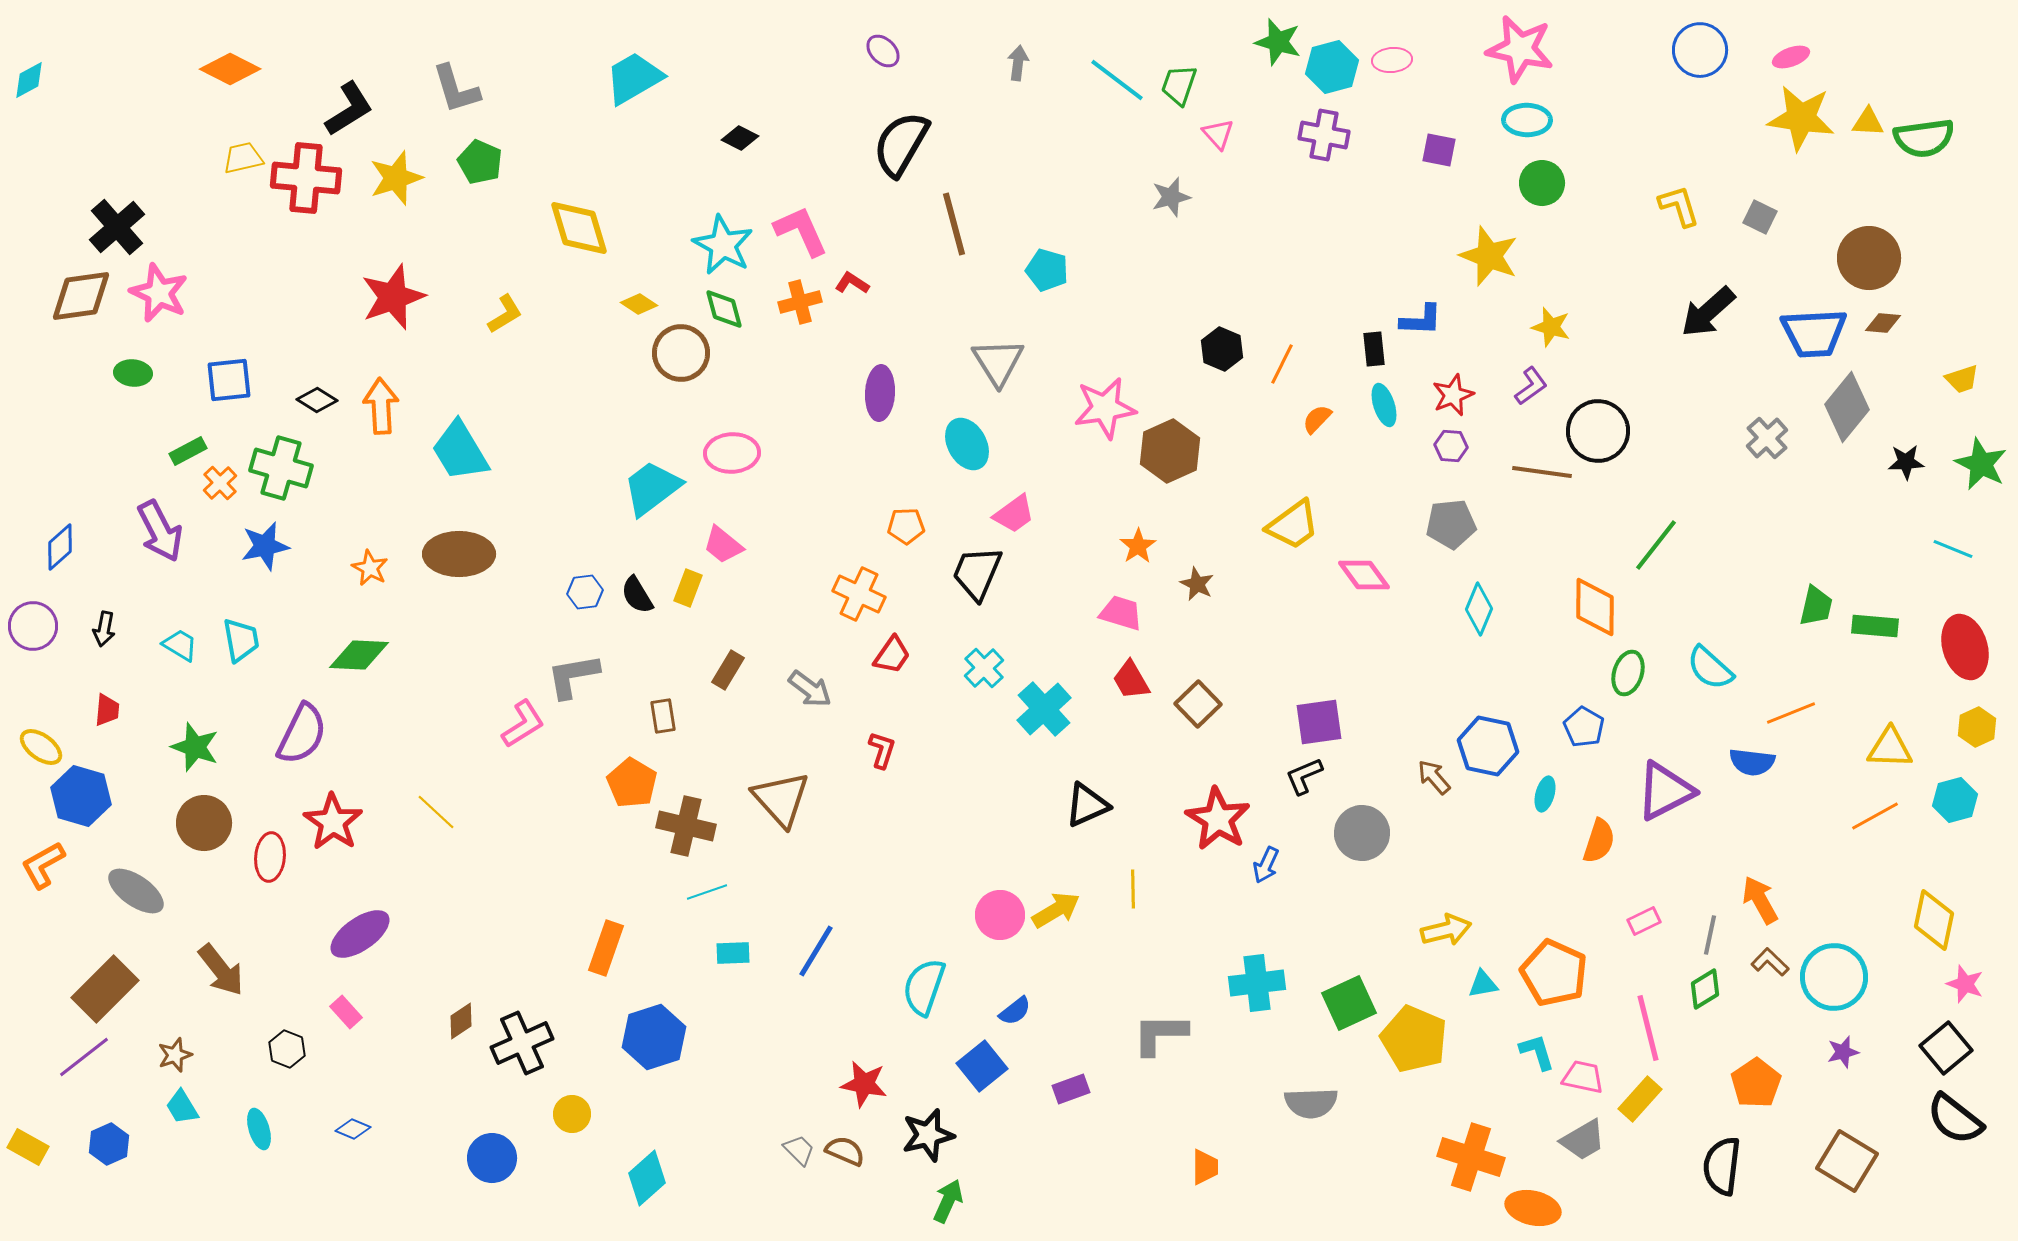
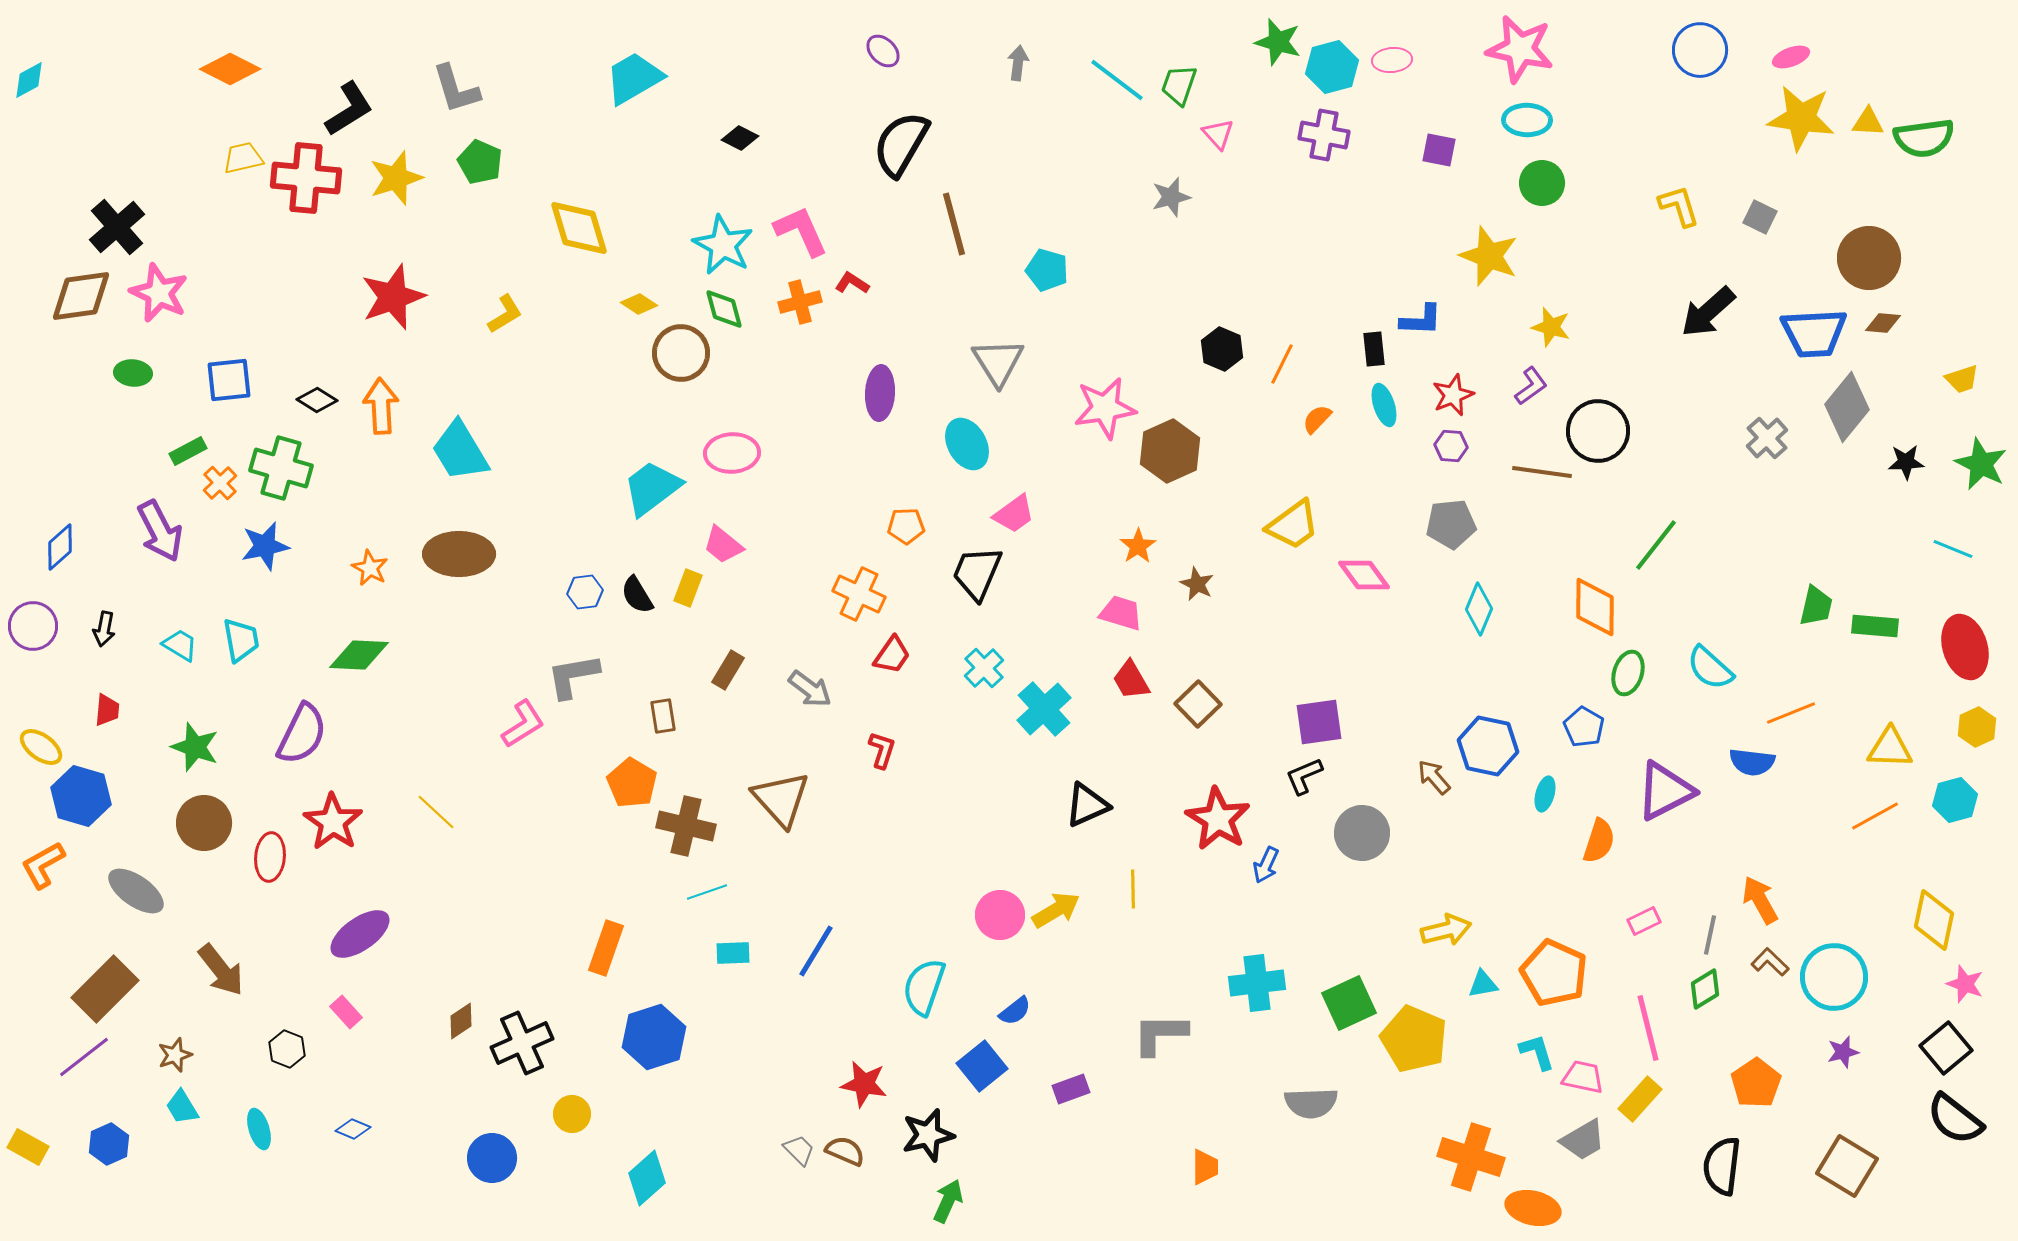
brown square at (1847, 1161): moved 5 px down
